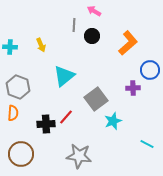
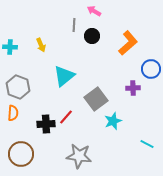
blue circle: moved 1 px right, 1 px up
